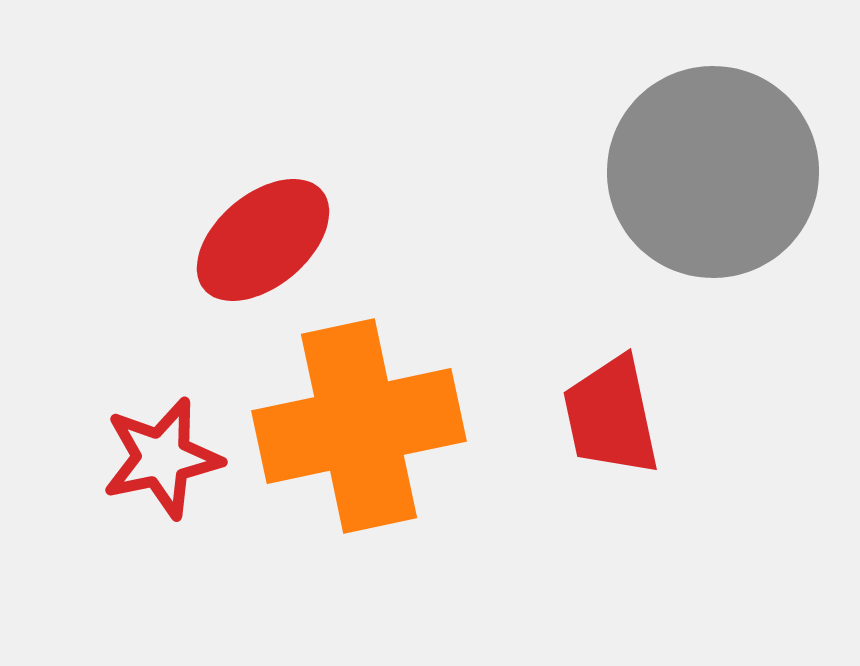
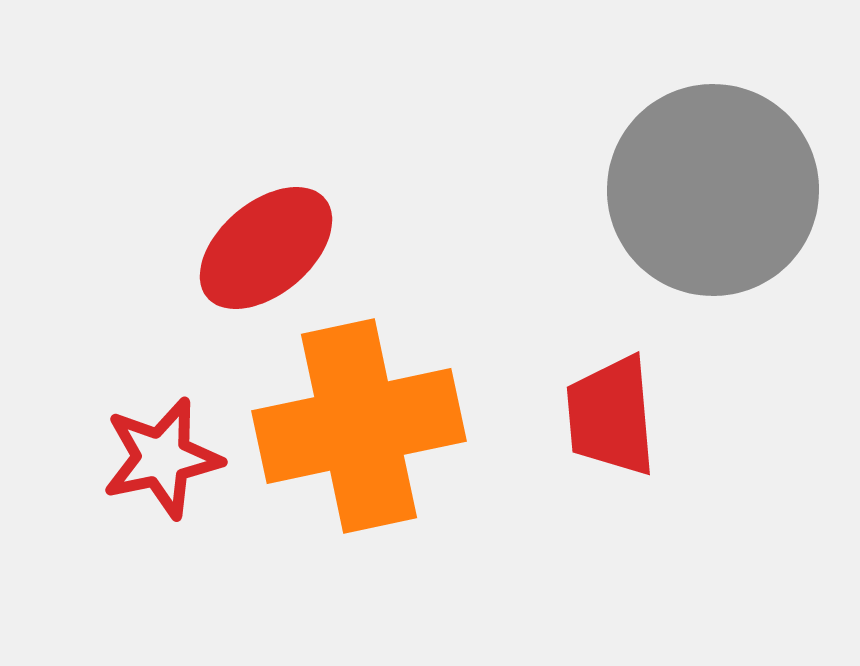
gray circle: moved 18 px down
red ellipse: moved 3 px right, 8 px down
red trapezoid: rotated 7 degrees clockwise
